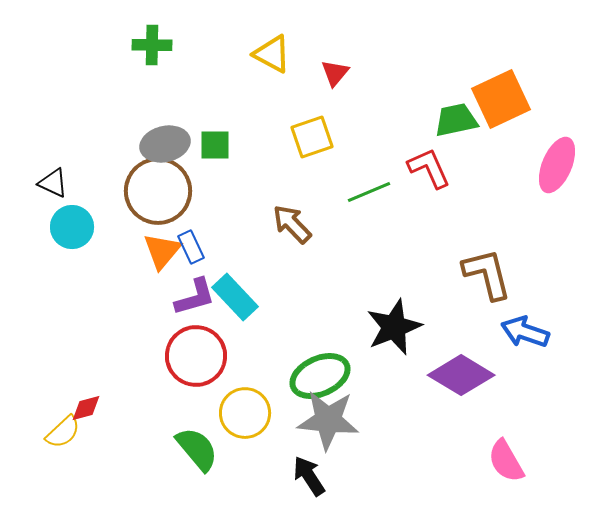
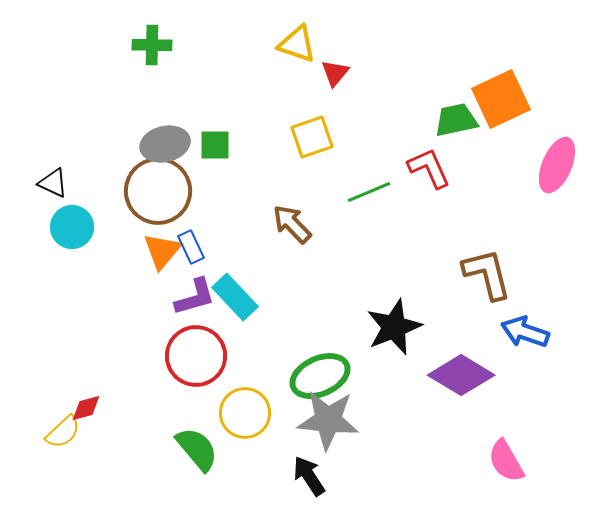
yellow triangle: moved 25 px right, 10 px up; rotated 9 degrees counterclockwise
